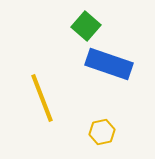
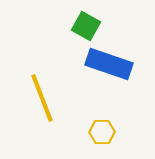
green square: rotated 12 degrees counterclockwise
yellow hexagon: rotated 10 degrees clockwise
